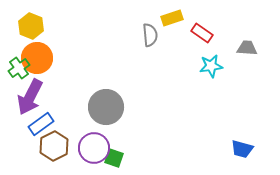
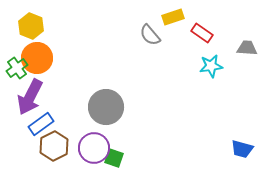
yellow rectangle: moved 1 px right, 1 px up
gray semicircle: rotated 145 degrees clockwise
green cross: moved 2 px left
